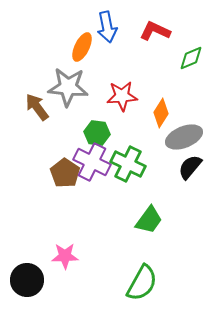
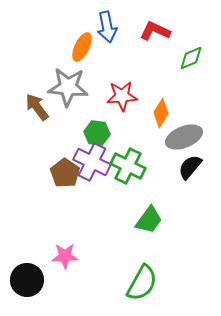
green cross: moved 2 px down
